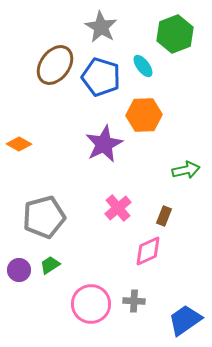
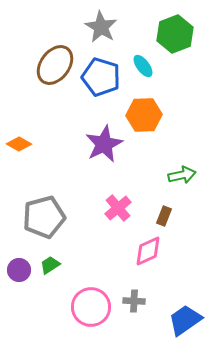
green arrow: moved 4 px left, 5 px down
pink circle: moved 3 px down
